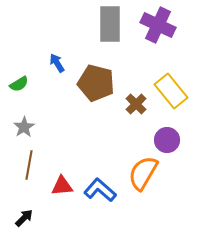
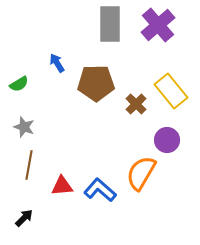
purple cross: rotated 24 degrees clockwise
brown pentagon: rotated 15 degrees counterclockwise
gray star: rotated 20 degrees counterclockwise
orange semicircle: moved 2 px left
